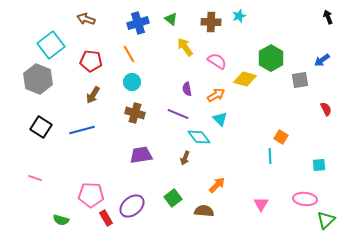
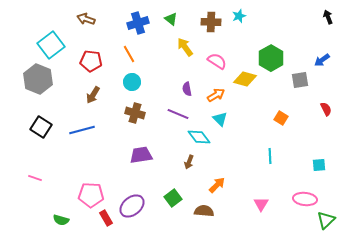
orange square at (281, 137): moved 19 px up
brown arrow at (185, 158): moved 4 px right, 4 px down
